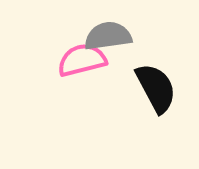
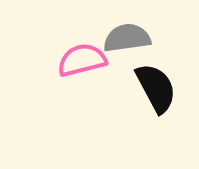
gray semicircle: moved 19 px right, 2 px down
